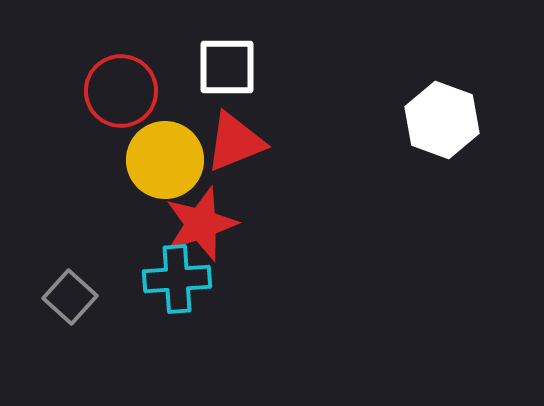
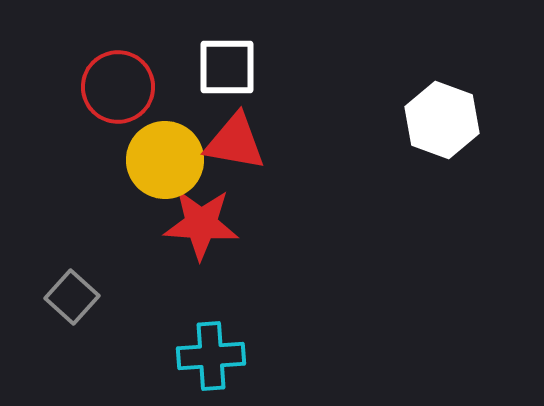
red circle: moved 3 px left, 4 px up
red triangle: rotated 32 degrees clockwise
red star: rotated 22 degrees clockwise
cyan cross: moved 34 px right, 77 px down
gray square: moved 2 px right
